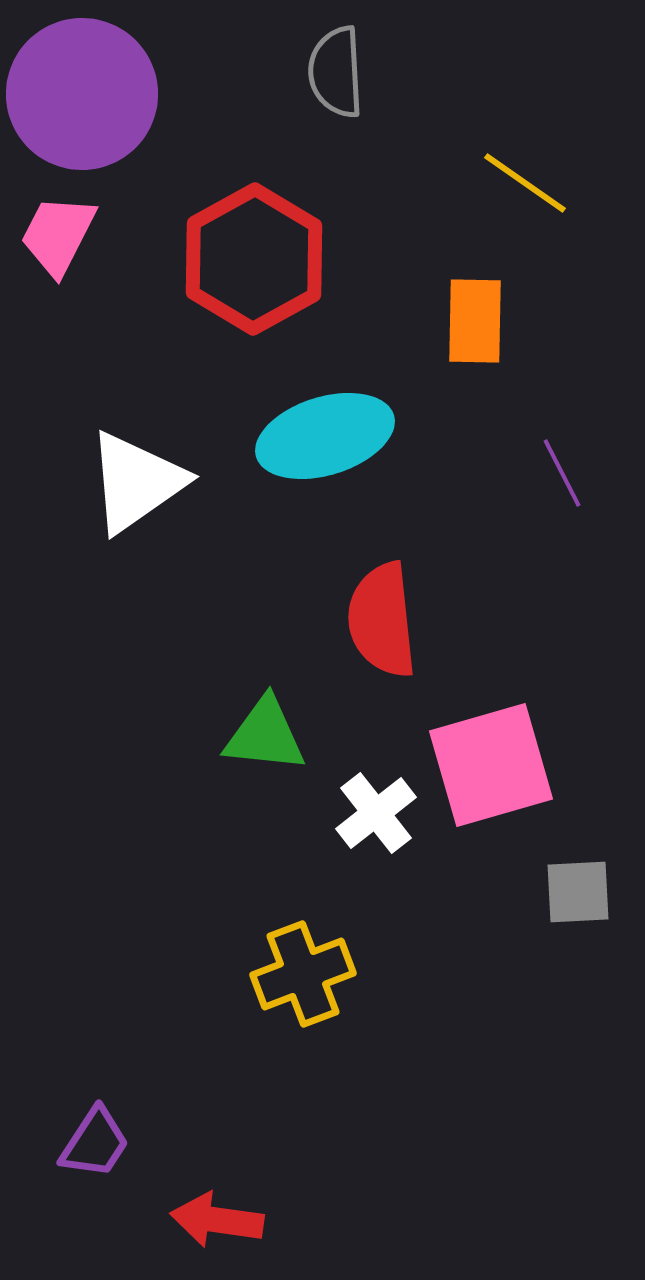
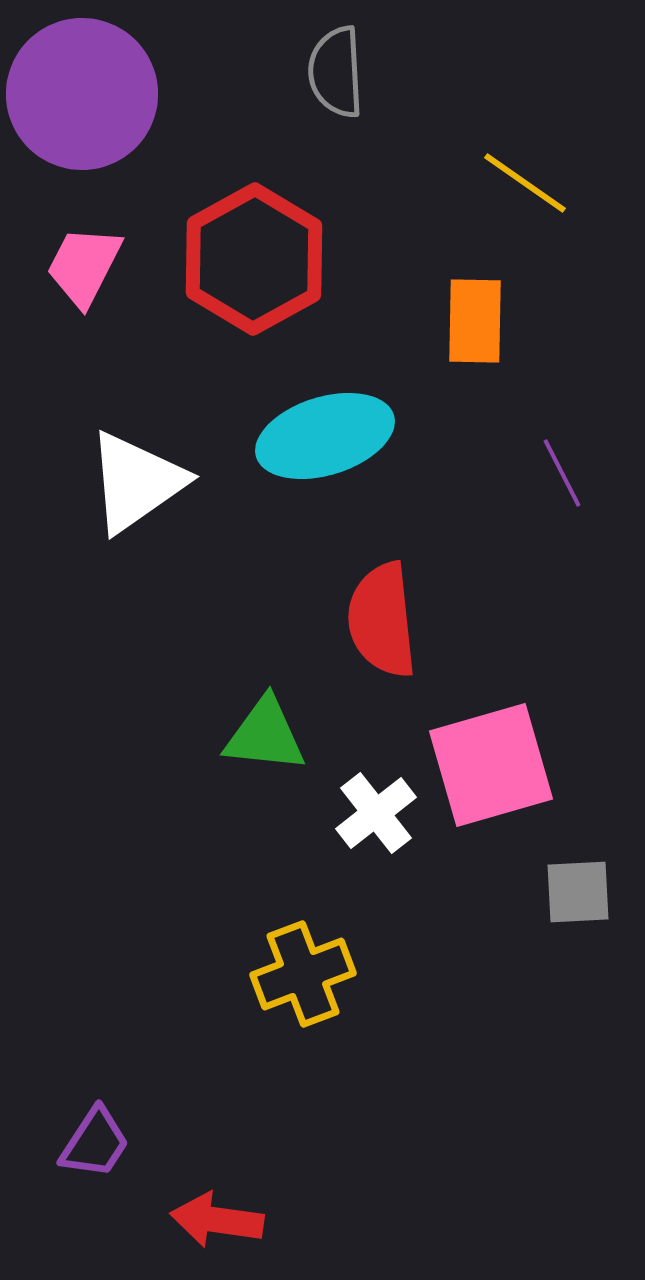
pink trapezoid: moved 26 px right, 31 px down
